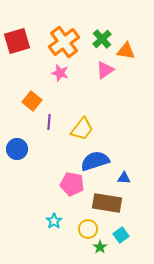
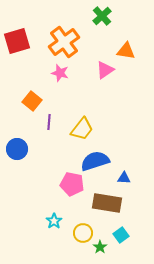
green cross: moved 23 px up
yellow circle: moved 5 px left, 4 px down
